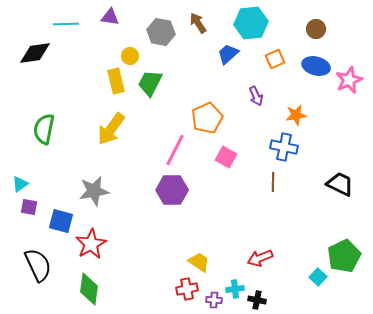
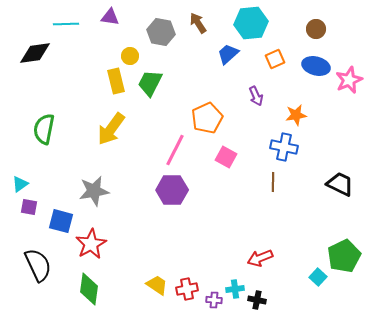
yellow trapezoid: moved 42 px left, 23 px down
